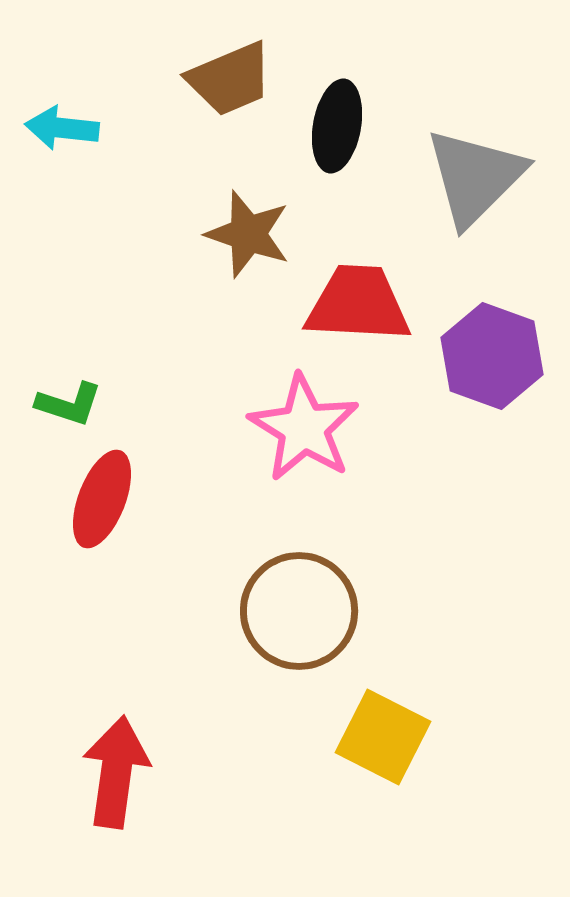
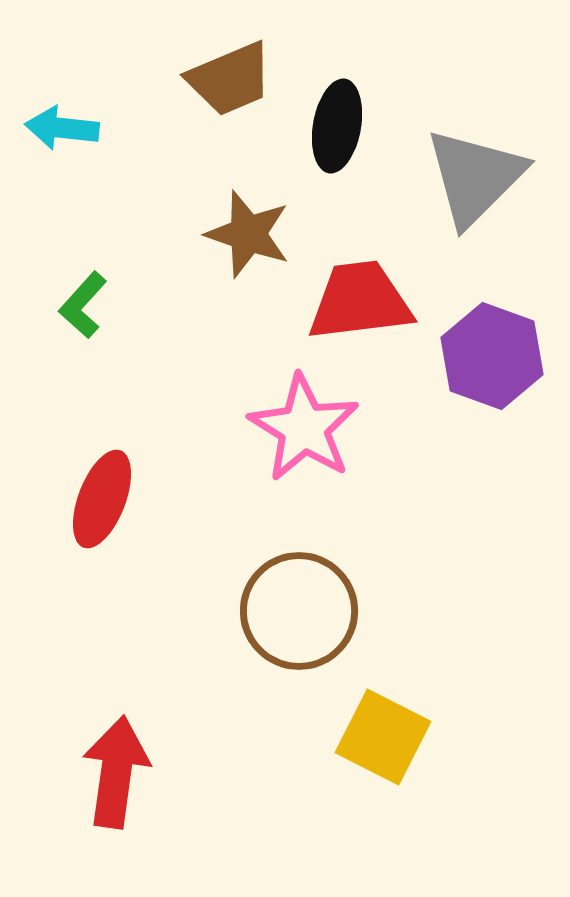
red trapezoid: moved 2 px right, 3 px up; rotated 10 degrees counterclockwise
green L-shape: moved 14 px right, 99 px up; rotated 114 degrees clockwise
